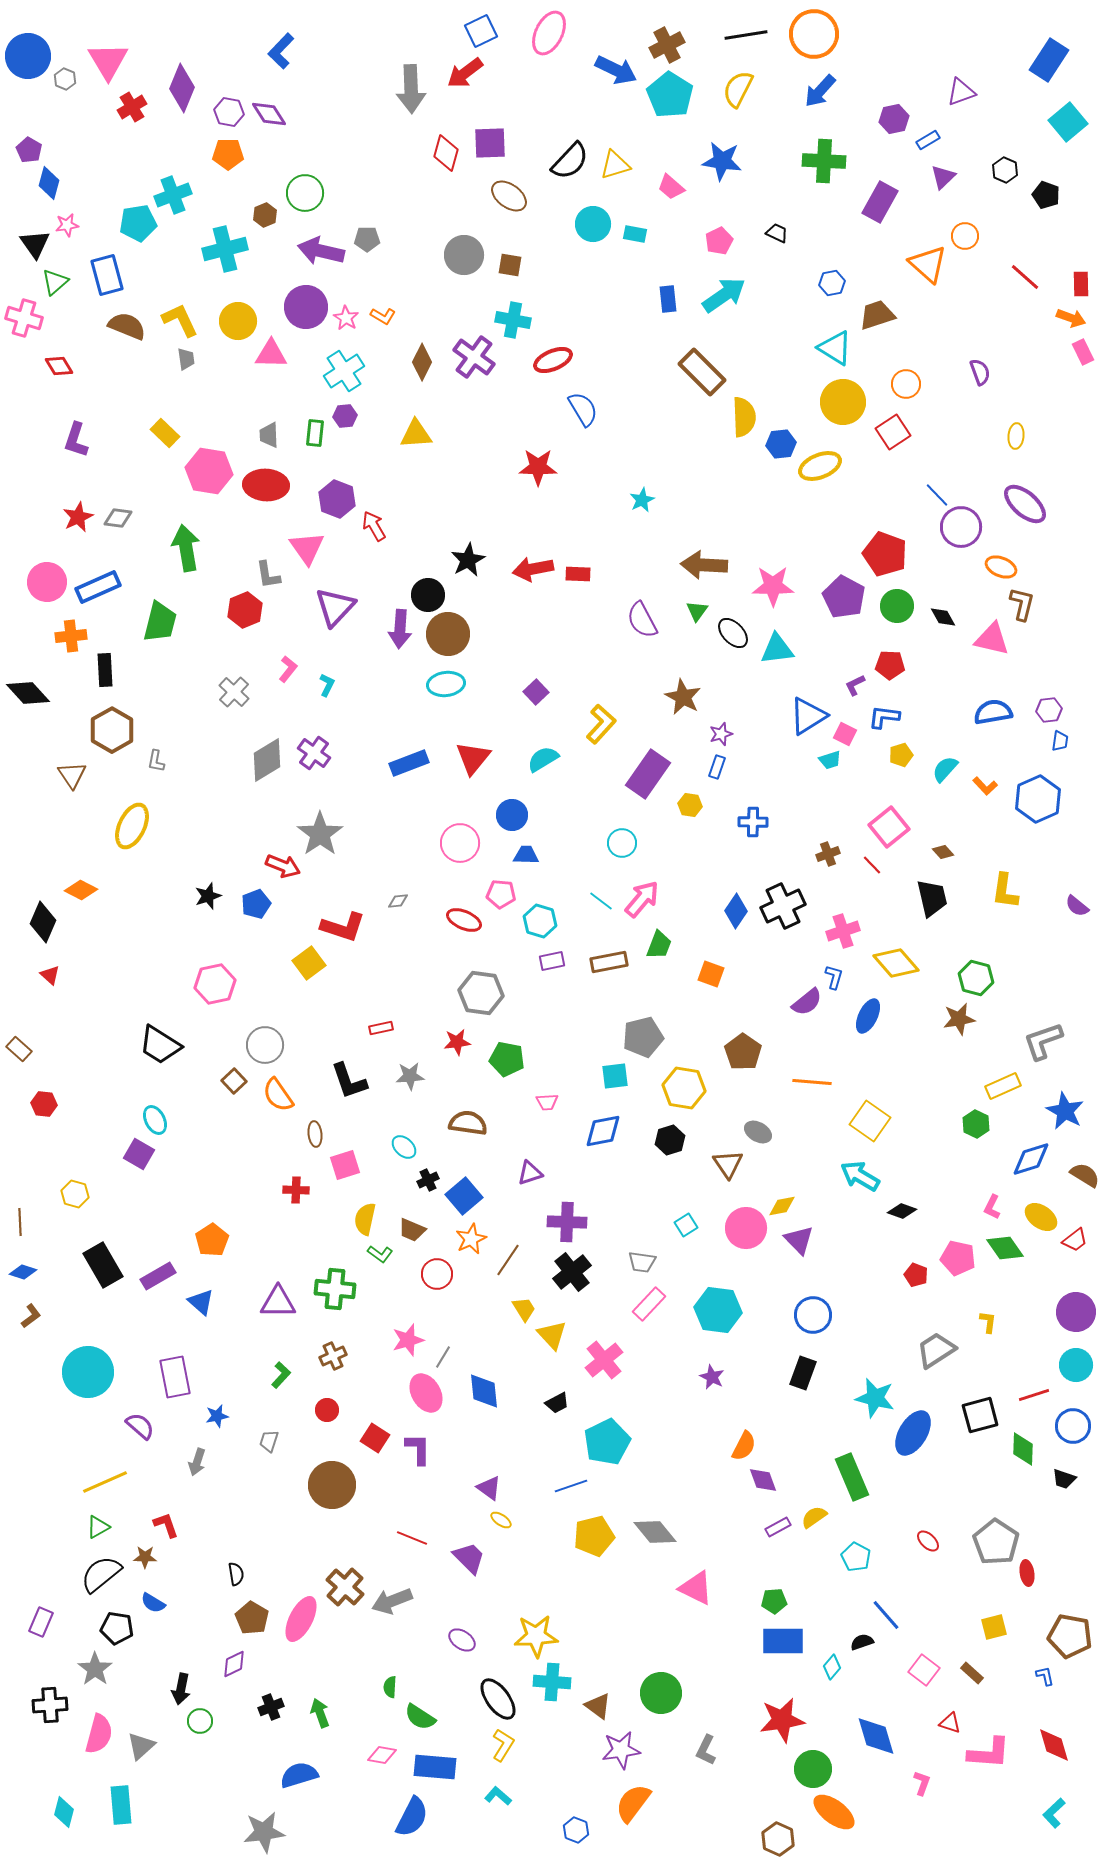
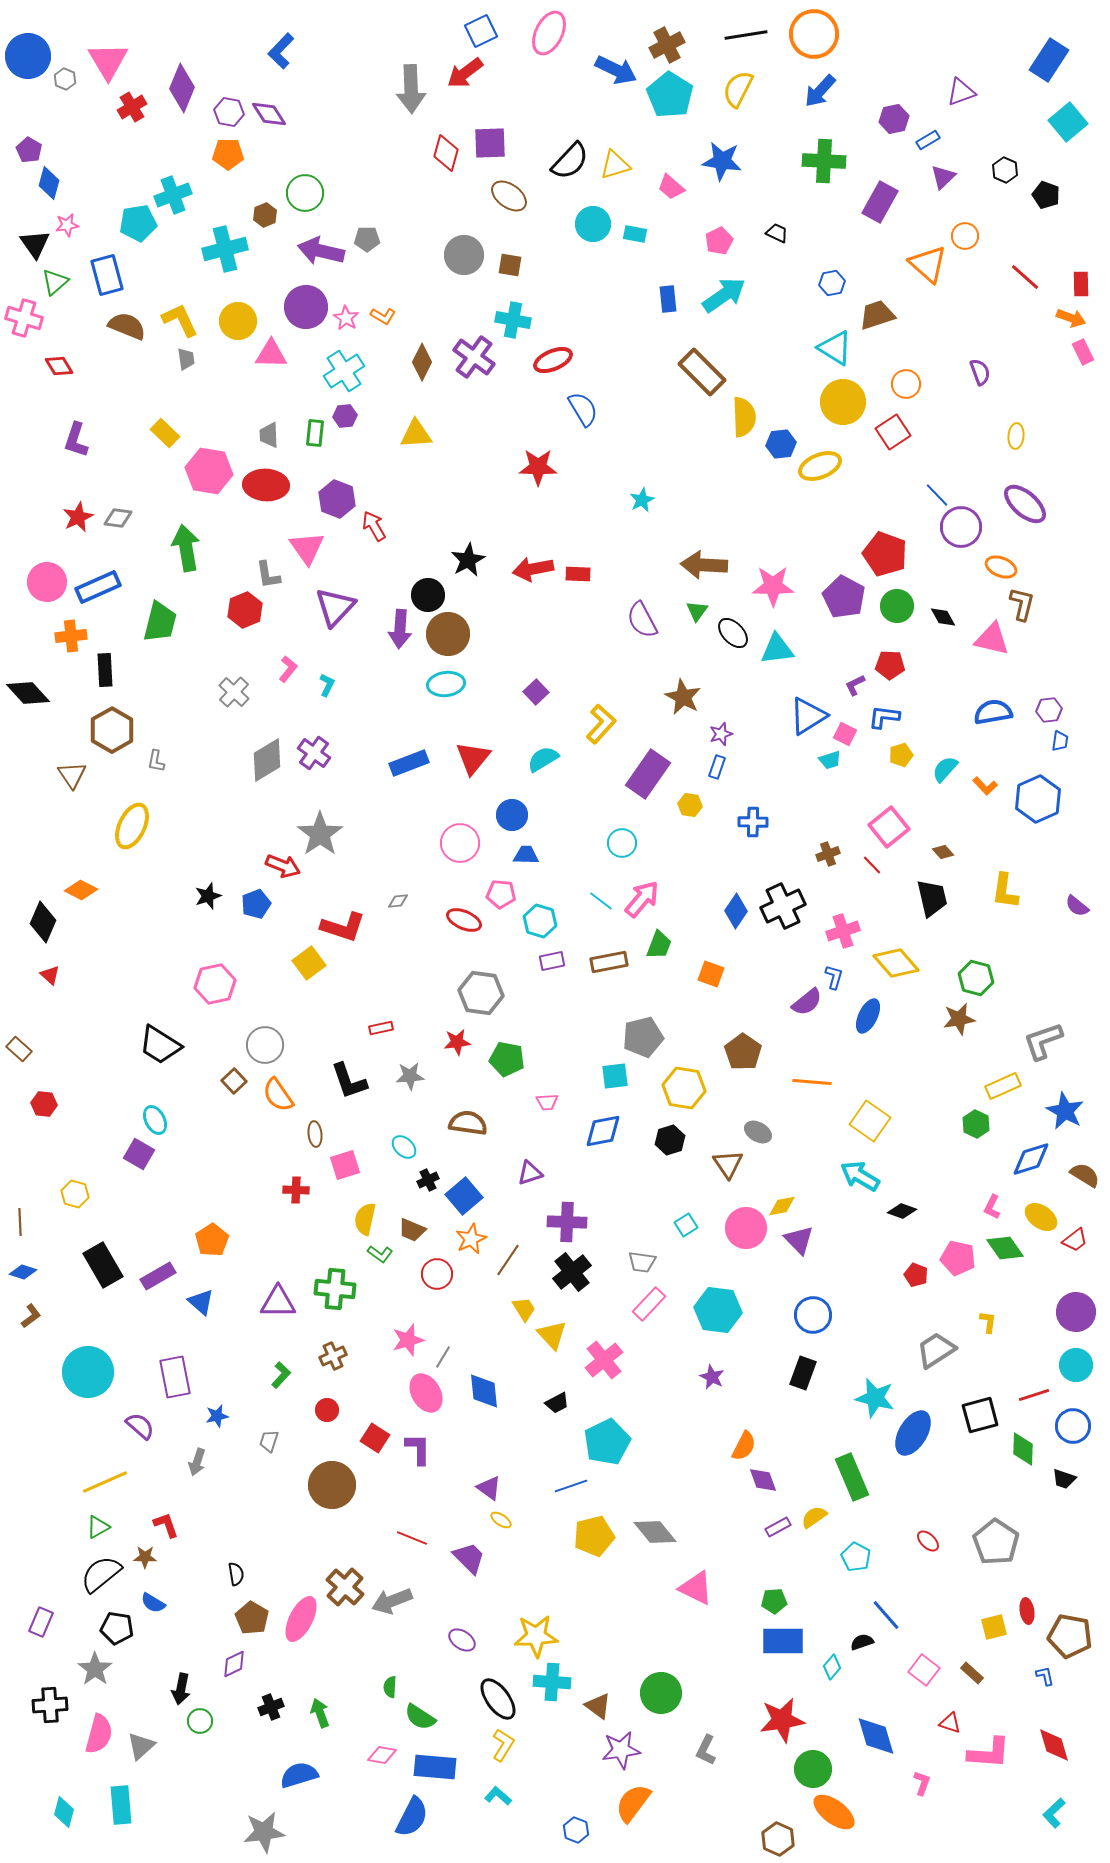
red ellipse at (1027, 1573): moved 38 px down
